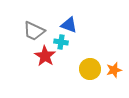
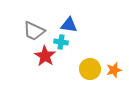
blue triangle: rotated 12 degrees counterclockwise
